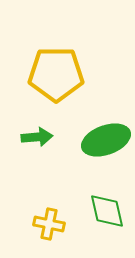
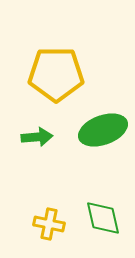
green ellipse: moved 3 px left, 10 px up
green diamond: moved 4 px left, 7 px down
